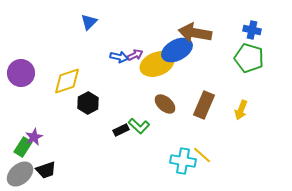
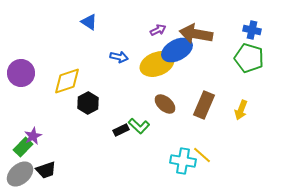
blue triangle: rotated 42 degrees counterclockwise
brown arrow: moved 1 px right, 1 px down
purple arrow: moved 23 px right, 25 px up
purple star: moved 1 px left, 1 px up
green rectangle: rotated 12 degrees clockwise
